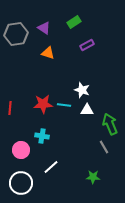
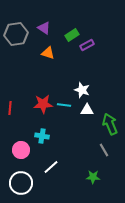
green rectangle: moved 2 px left, 13 px down
gray line: moved 3 px down
